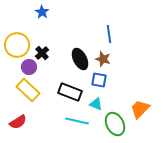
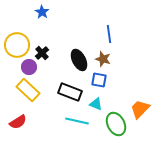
black ellipse: moved 1 px left, 1 px down
green ellipse: moved 1 px right
